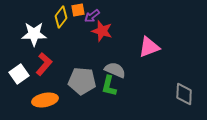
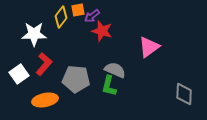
pink triangle: rotated 15 degrees counterclockwise
gray pentagon: moved 6 px left, 2 px up
